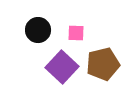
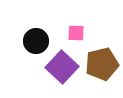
black circle: moved 2 px left, 11 px down
brown pentagon: moved 1 px left
